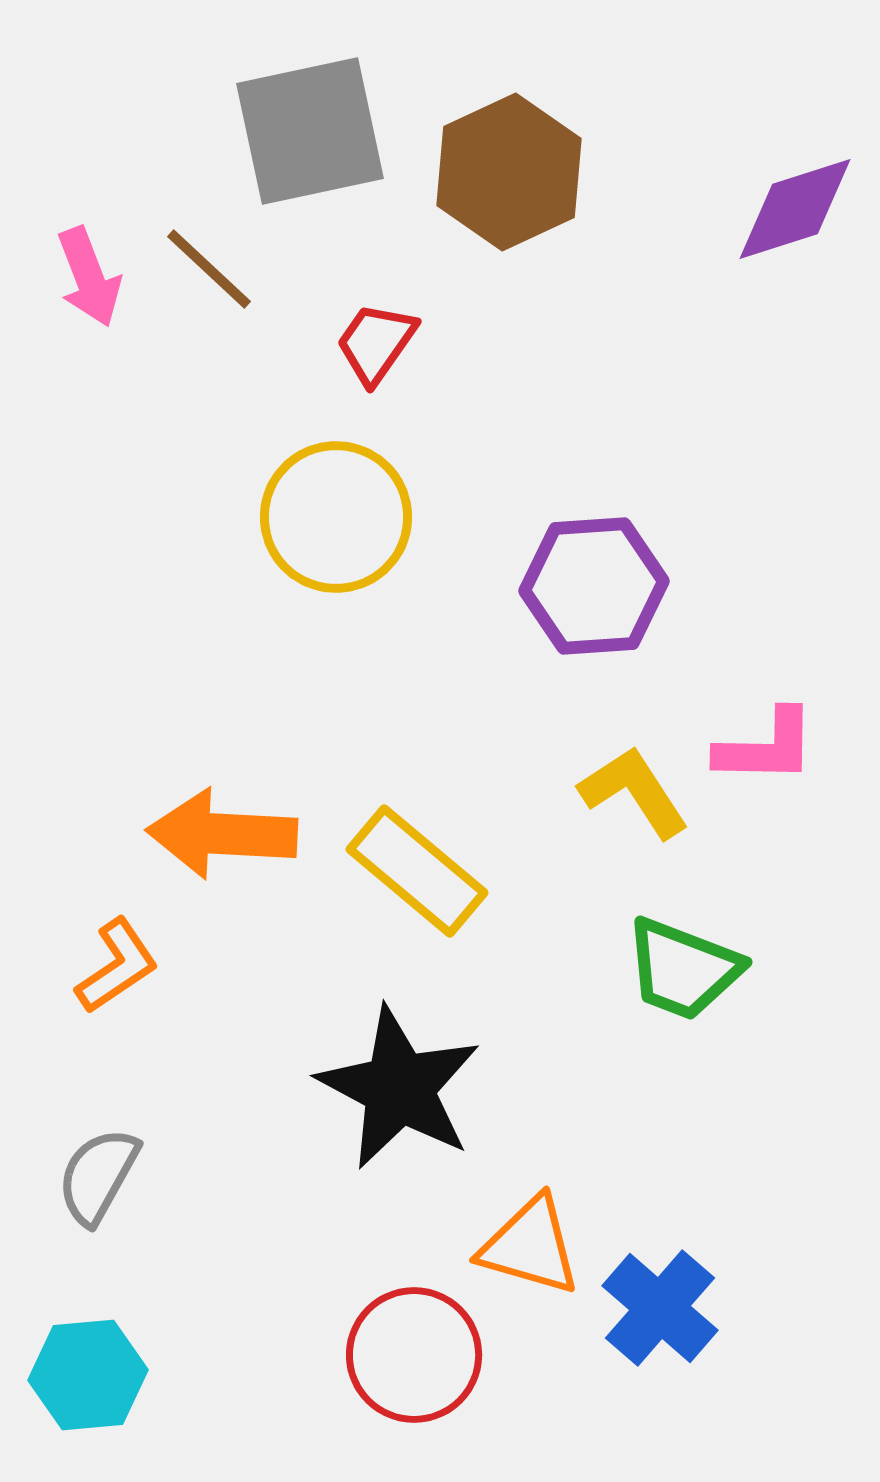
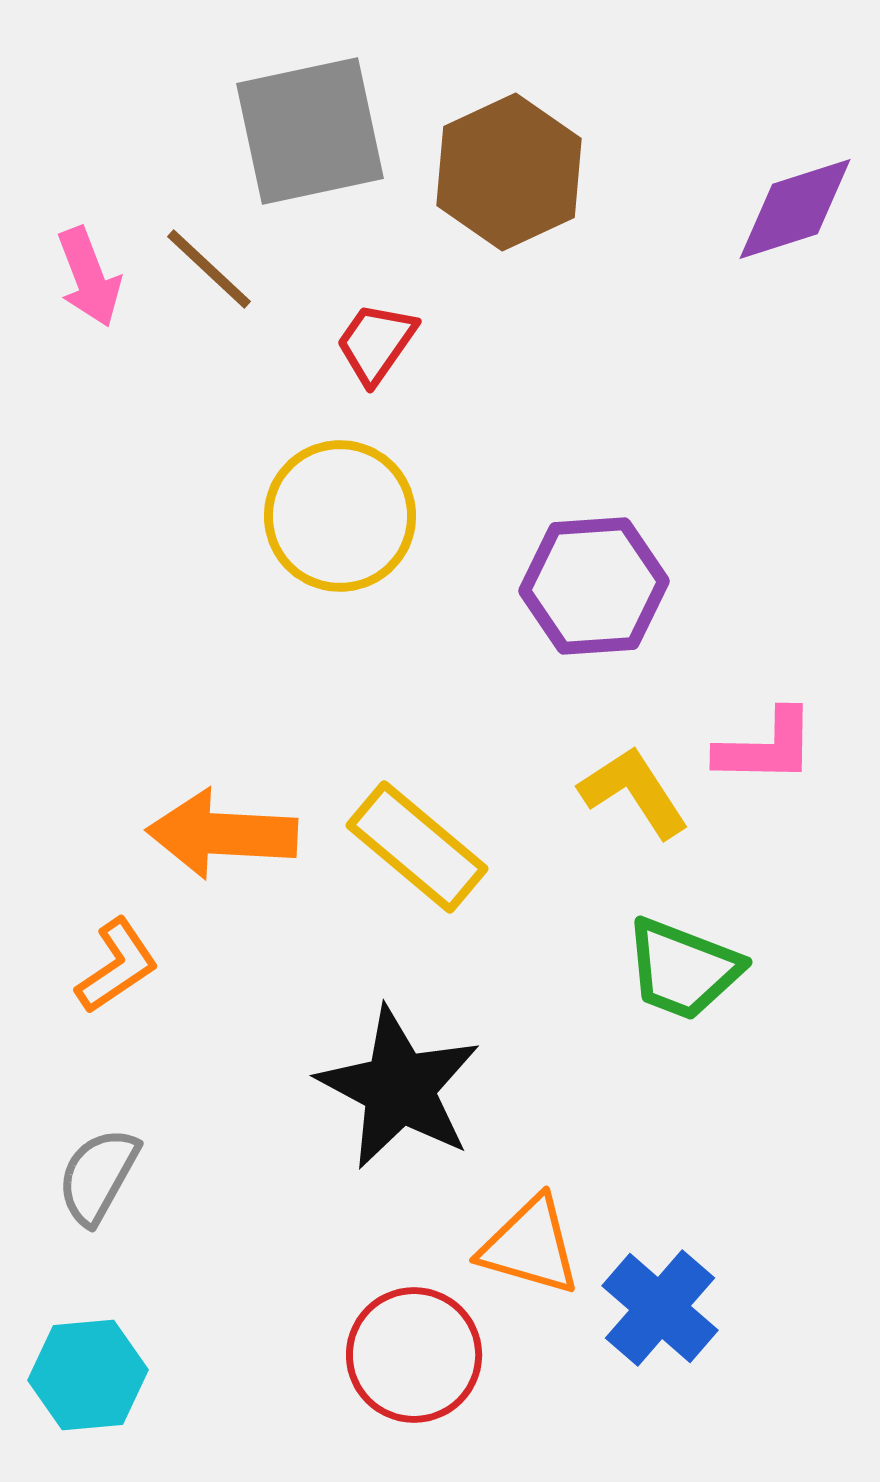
yellow circle: moved 4 px right, 1 px up
yellow rectangle: moved 24 px up
